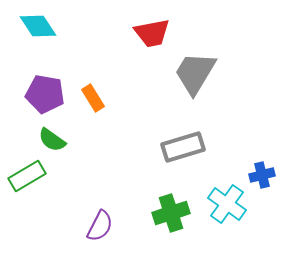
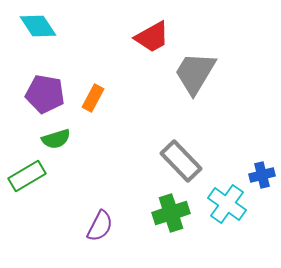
red trapezoid: moved 4 px down; rotated 18 degrees counterclockwise
orange rectangle: rotated 60 degrees clockwise
green semicircle: moved 4 px right, 1 px up; rotated 52 degrees counterclockwise
gray rectangle: moved 2 px left, 14 px down; rotated 63 degrees clockwise
